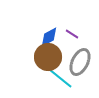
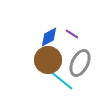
brown circle: moved 3 px down
gray ellipse: moved 1 px down
cyan line: moved 1 px right, 2 px down
